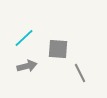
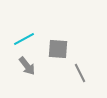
cyan line: moved 1 px down; rotated 15 degrees clockwise
gray arrow: rotated 66 degrees clockwise
